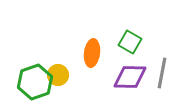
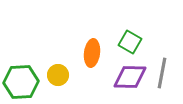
green hexagon: moved 14 px left; rotated 16 degrees clockwise
